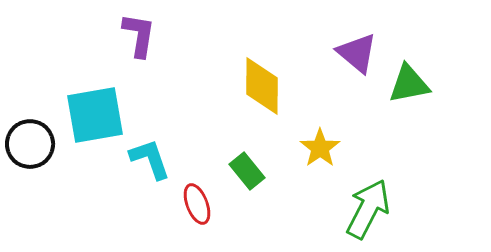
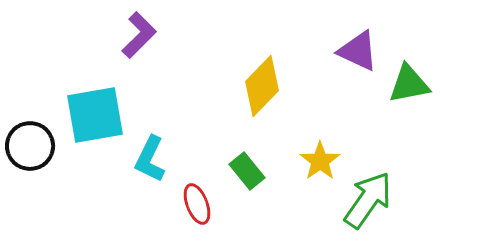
purple L-shape: rotated 36 degrees clockwise
purple triangle: moved 1 px right, 2 px up; rotated 15 degrees counterclockwise
yellow diamond: rotated 44 degrees clockwise
black circle: moved 2 px down
yellow star: moved 13 px down
cyan L-shape: rotated 135 degrees counterclockwise
green arrow: moved 9 px up; rotated 8 degrees clockwise
